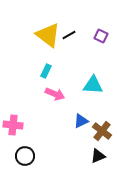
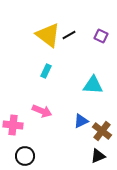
pink arrow: moved 13 px left, 17 px down
